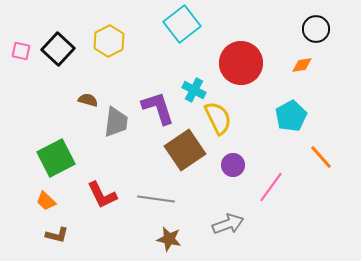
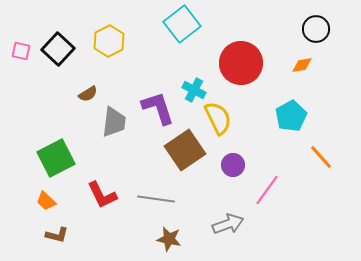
brown semicircle: moved 6 px up; rotated 132 degrees clockwise
gray trapezoid: moved 2 px left
pink line: moved 4 px left, 3 px down
